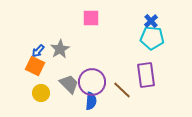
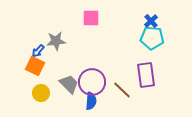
gray star: moved 4 px left, 8 px up; rotated 24 degrees clockwise
